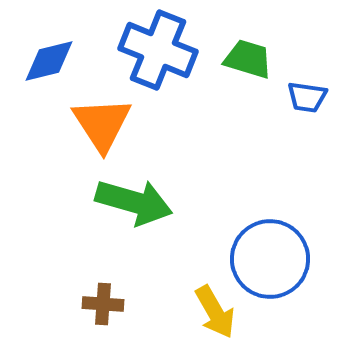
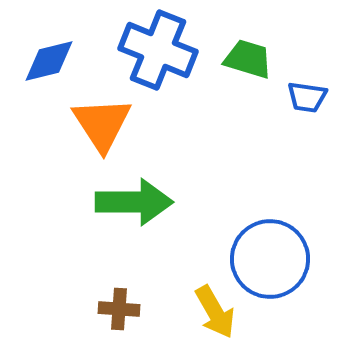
green arrow: rotated 16 degrees counterclockwise
brown cross: moved 16 px right, 5 px down
